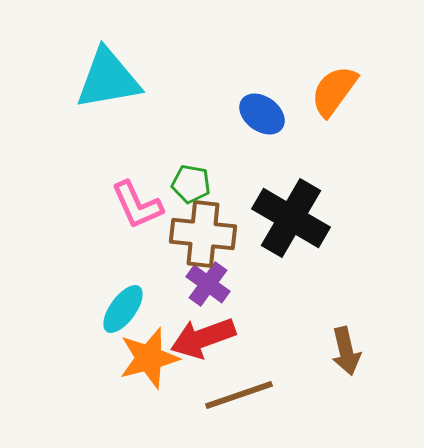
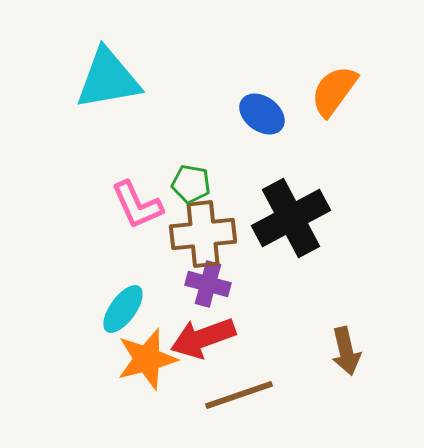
black cross: rotated 32 degrees clockwise
brown cross: rotated 12 degrees counterclockwise
purple cross: rotated 21 degrees counterclockwise
orange star: moved 2 px left, 1 px down
